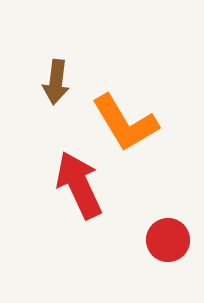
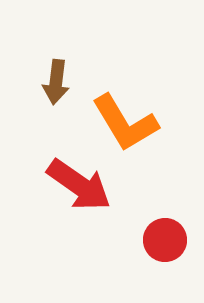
red arrow: rotated 150 degrees clockwise
red circle: moved 3 px left
